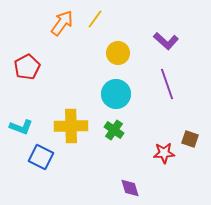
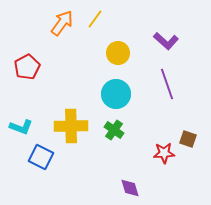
brown square: moved 2 px left
